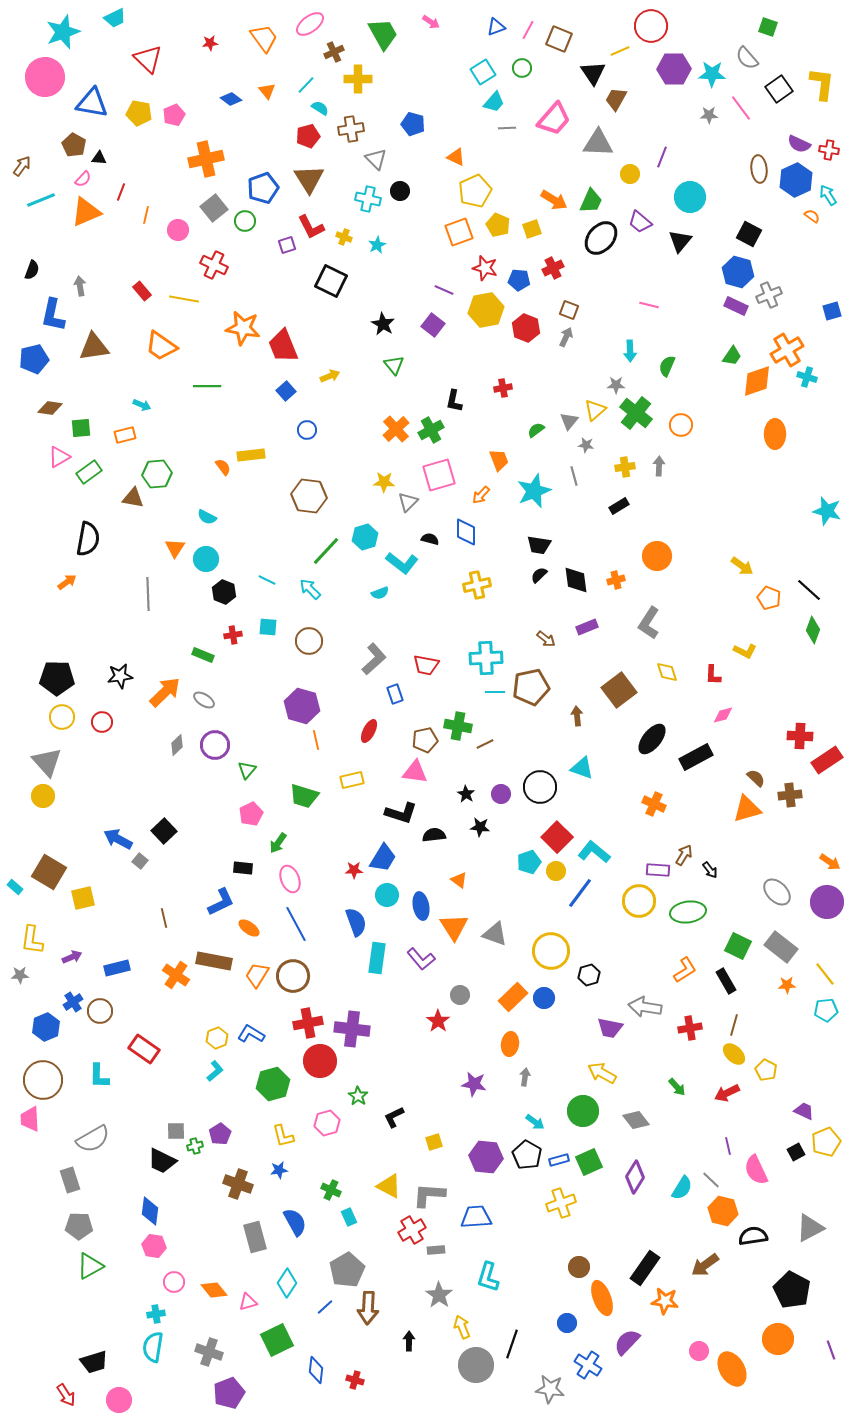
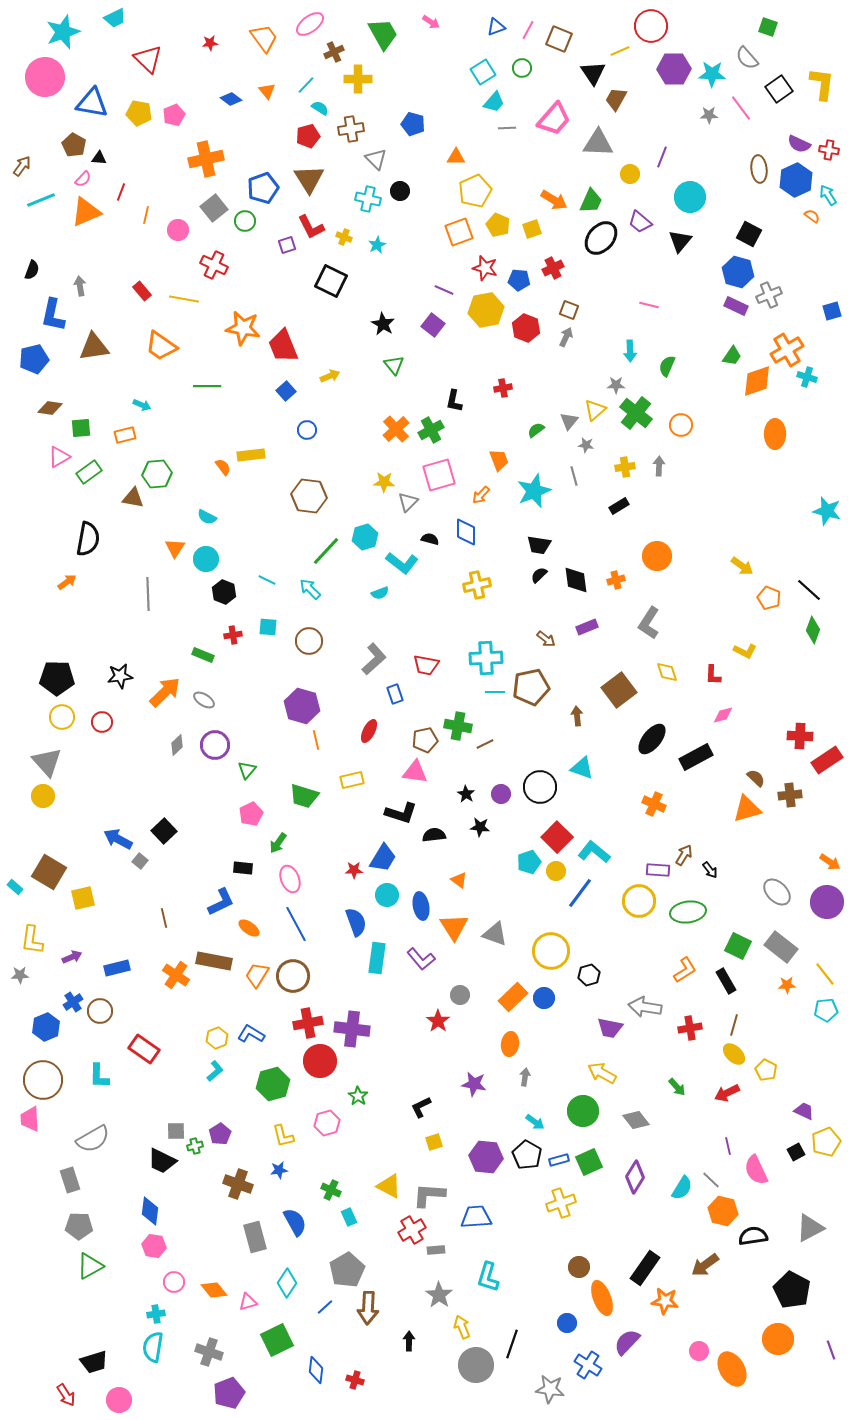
orange triangle at (456, 157): rotated 24 degrees counterclockwise
black L-shape at (394, 1117): moved 27 px right, 10 px up
